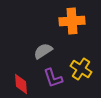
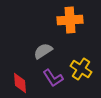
orange cross: moved 2 px left, 1 px up
purple L-shape: rotated 15 degrees counterclockwise
red diamond: moved 1 px left, 1 px up
